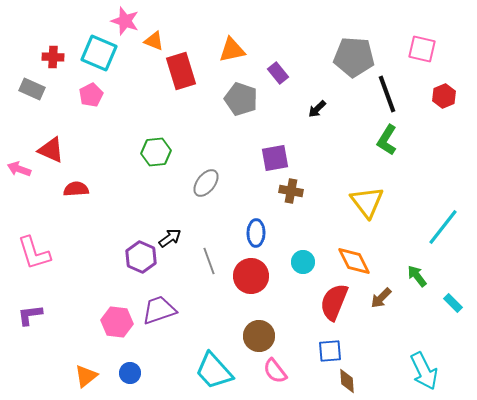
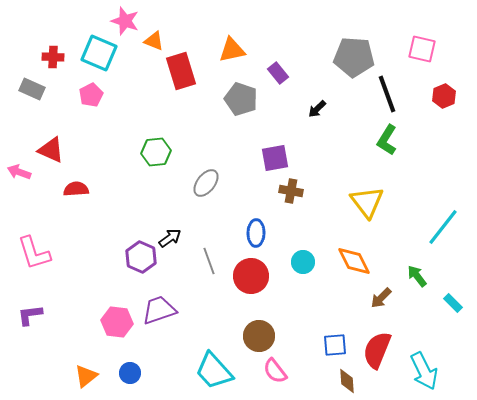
pink arrow at (19, 169): moved 3 px down
red semicircle at (334, 302): moved 43 px right, 48 px down
blue square at (330, 351): moved 5 px right, 6 px up
